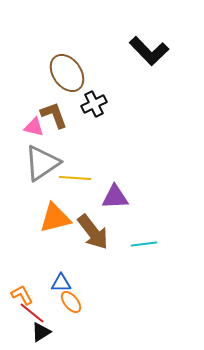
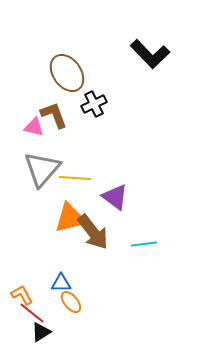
black L-shape: moved 1 px right, 3 px down
gray triangle: moved 6 px down; rotated 15 degrees counterclockwise
purple triangle: rotated 40 degrees clockwise
orange triangle: moved 15 px right
